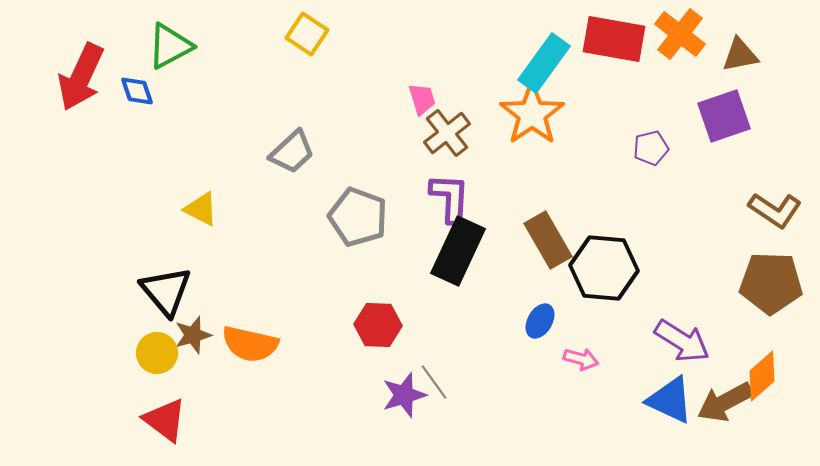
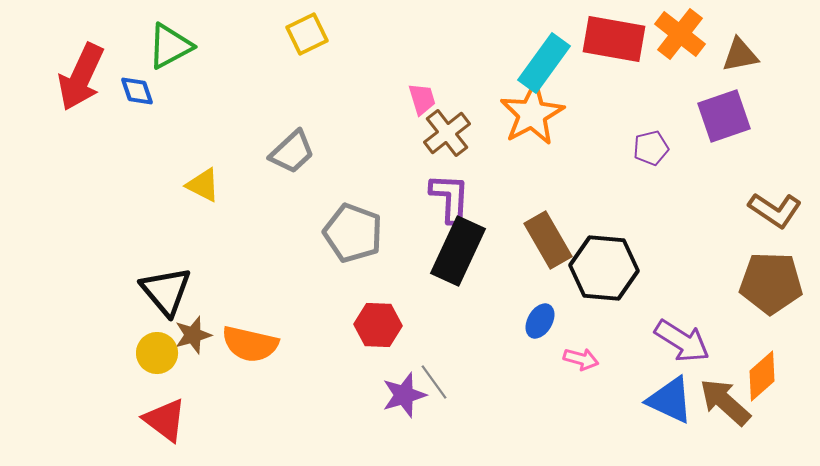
yellow square: rotated 30 degrees clockwise
orange star: rotated 6 degrees clockwise
yellow triangle: moved 2 px right, 24 px up
gray pentagon: moved 5 px left, 16 px down
brown arrow: rotated 70 degrees clockwise
